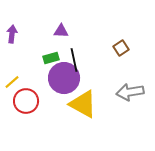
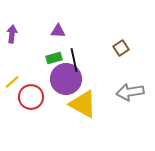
purple triangle: moved 3 px left
green rectangle: moved 3 px right
purple circle: moved 2 px right, 1 px down
red circle: moved 5 px right, 4 px up
